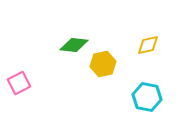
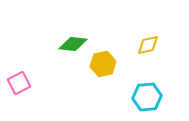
green diamond: moved 1 px left, 1 px up
cyan hexagon: rotated 16 degrees counterclockwise
